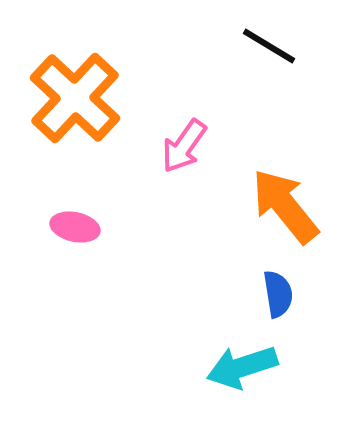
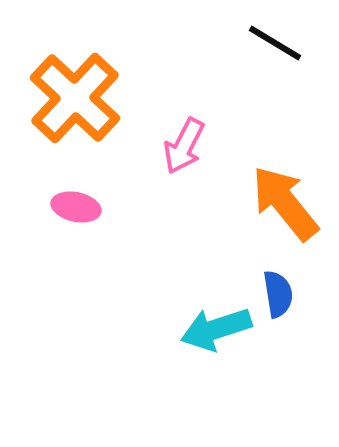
black line: moved 6 px right, 3 px up
pink arrow: rotated 8 degrees counterclockwise
orange arrow: moved 3 px up
pink ellipse: moved 1 px right, 20 px up
cyan arrow: moved 26 px left, 38 px up
